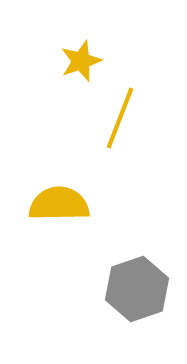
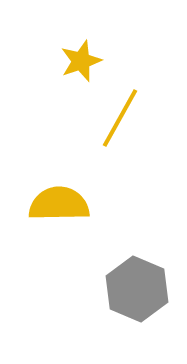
yellow line: rotated 8 degrees clockwise
gray hexagon: rotated 18 degrees counterclockwise
